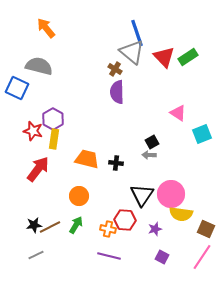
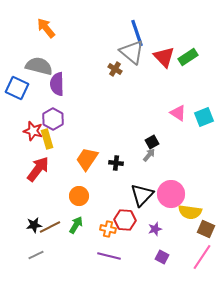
purple semicircle: moved 60 px left, 8 px up
cyan square: moved 2 px right, 17 px up
yellow rectangle: moved 7 px left; rotated 24 degrees counterclockwise
gray arrow: rotated 128 degrees clockwise
orange trapezoid: rotated 70 degrees counterclockwise
black triangle: rotated 10 degrees clockwise
yellow semicircle: moved 9 px right, 2 px up
